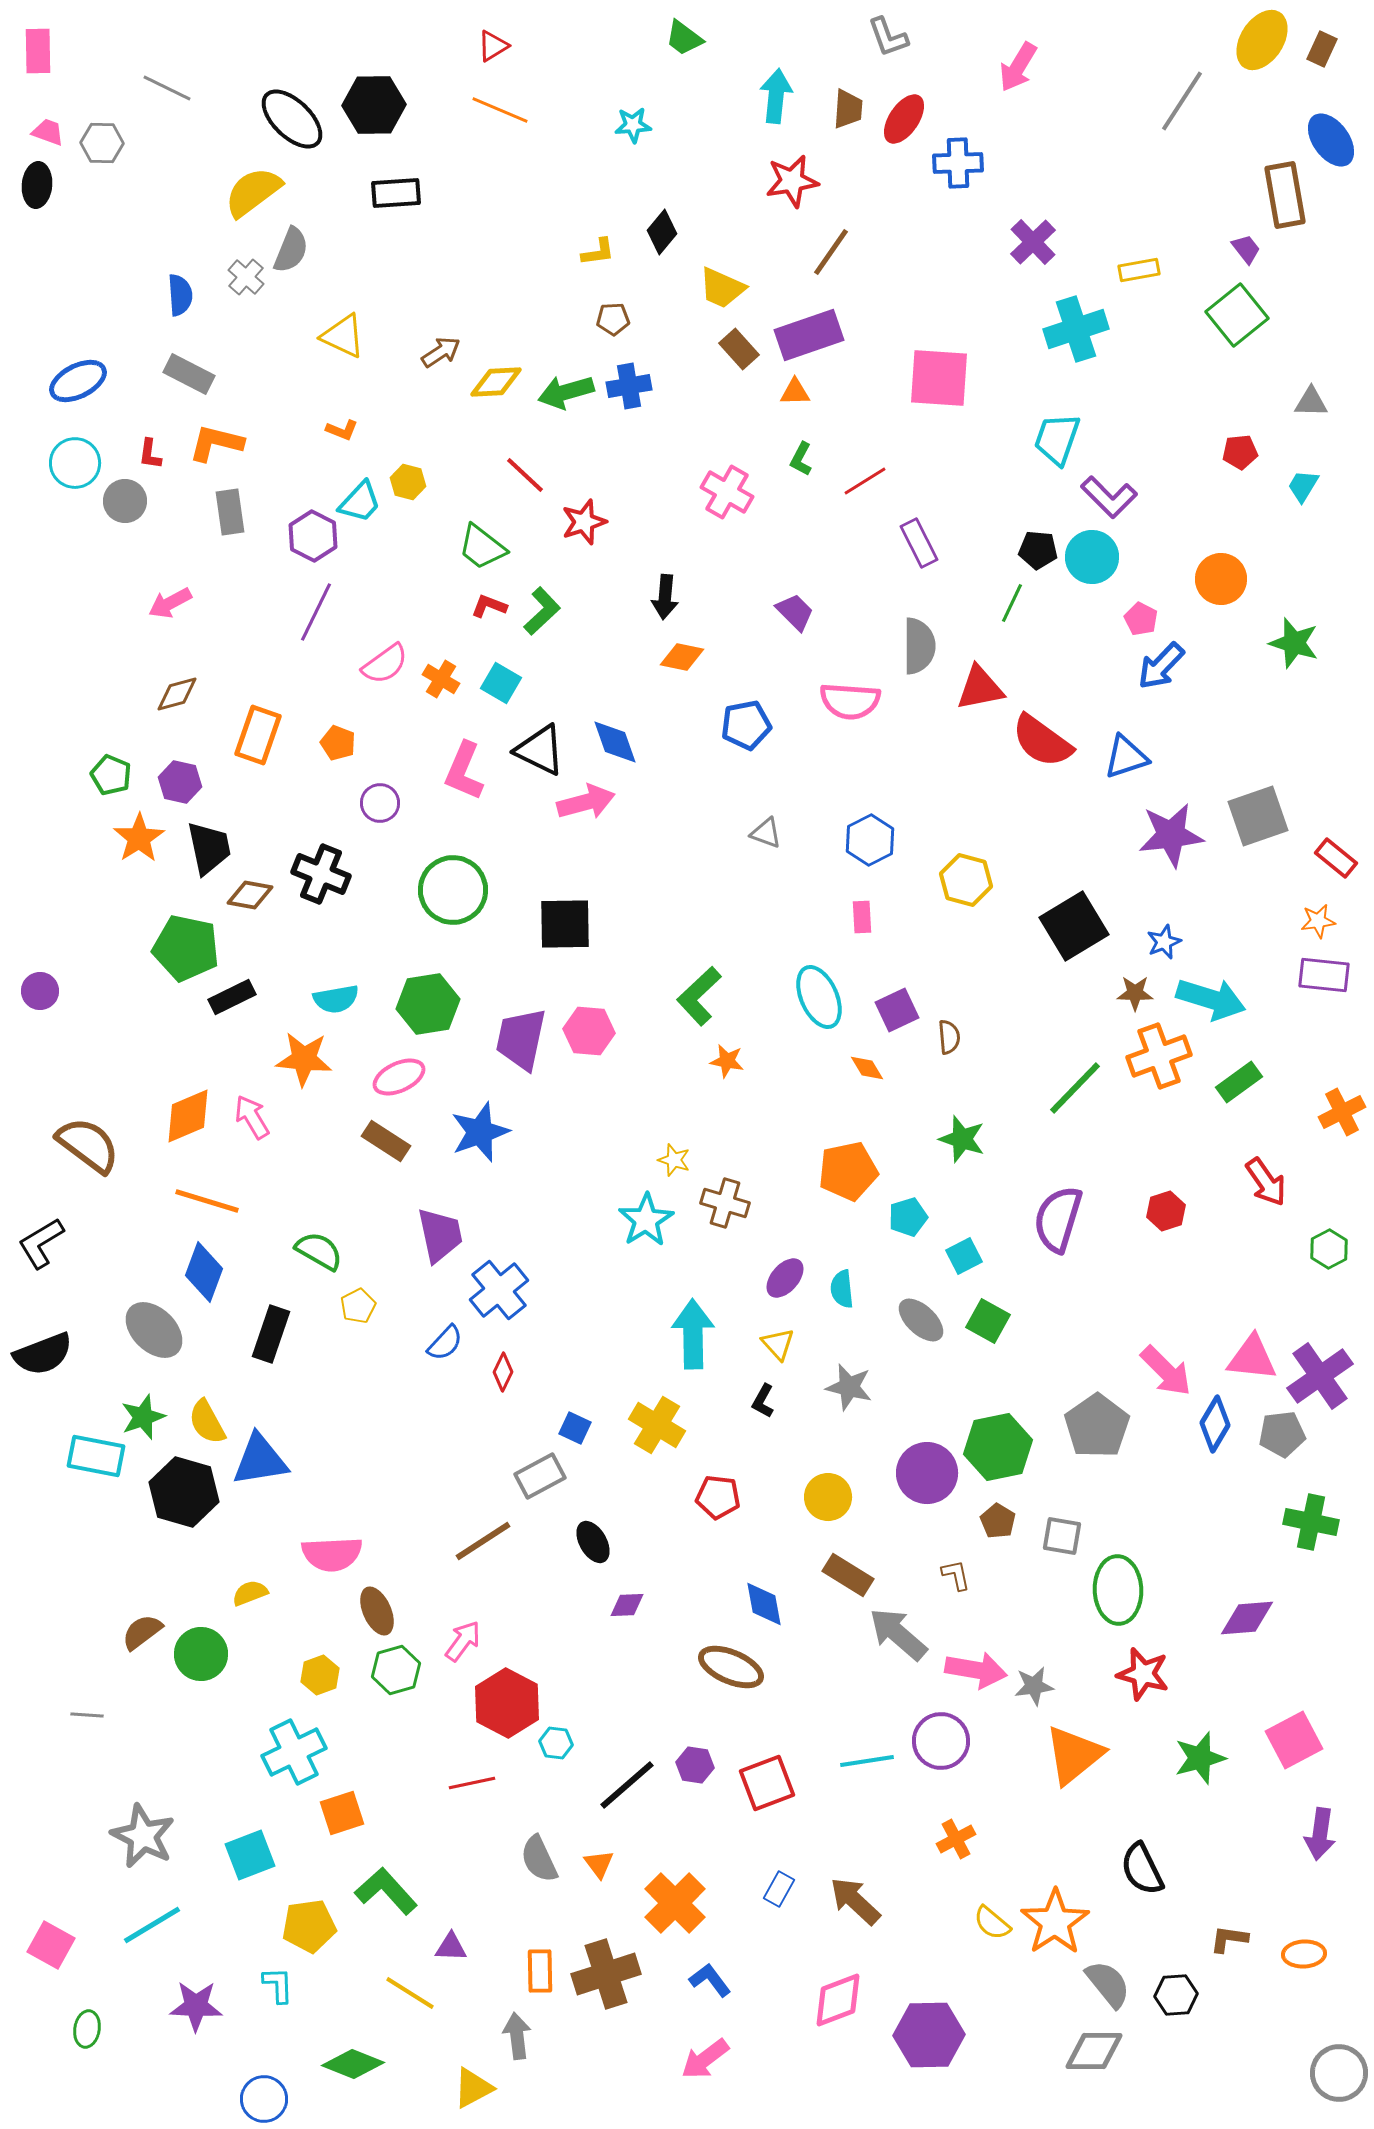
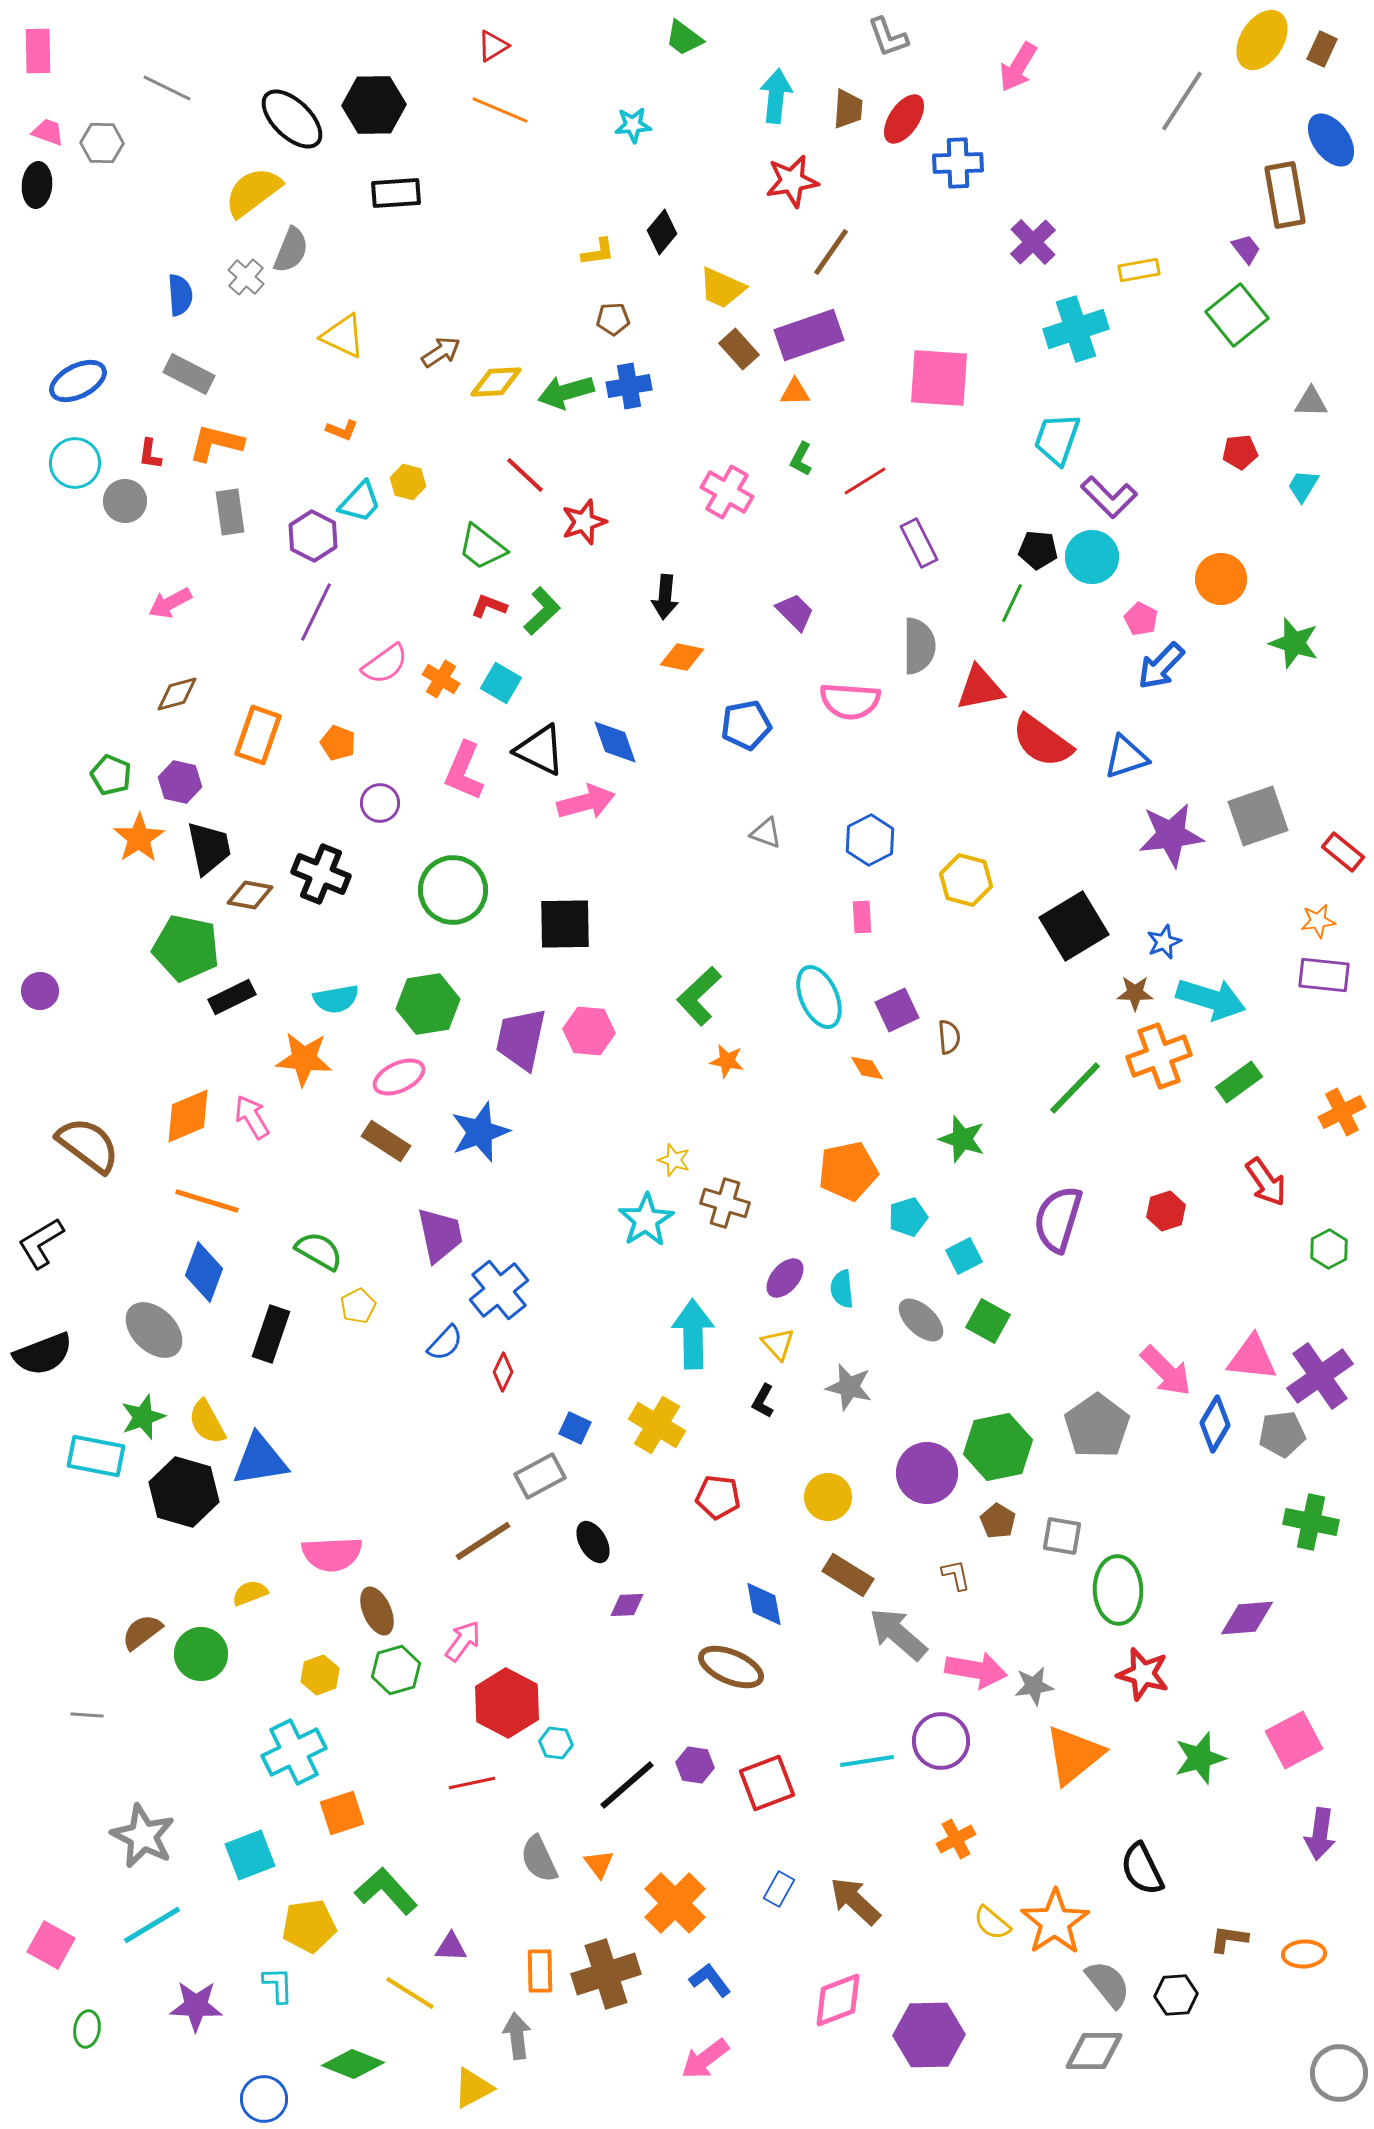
red rectangle at (1336, 858): moved 7 px right, 6 px up
